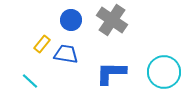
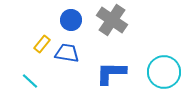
blue trapezoid: moved 1 px right, 1 px up
